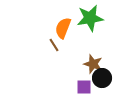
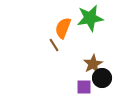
brown star: rotated 24 degrees clockwise
